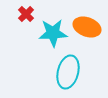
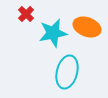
cyan star: rotated 8 degrees counterclockwise
cyan ellipse: moved 1 px left
